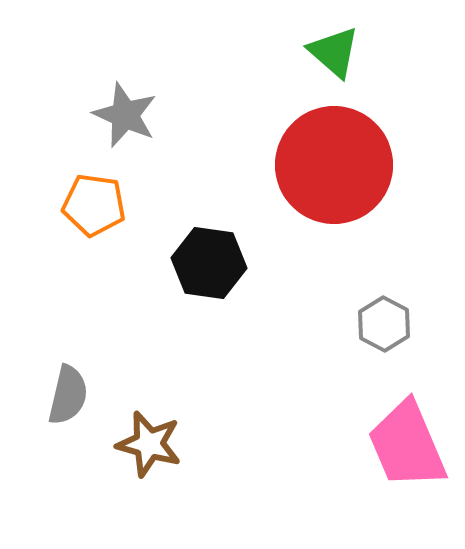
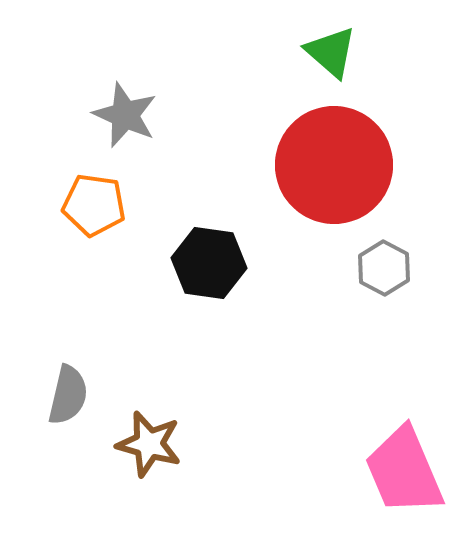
green triangle: moved 3 px left
gray hexagon: moved 56 px up
pink trapezoid: moved 3 px left, 26 px down
